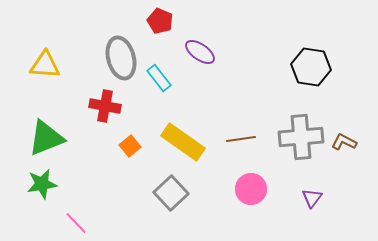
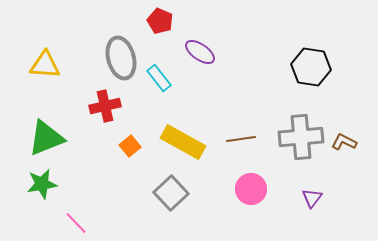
red cross: rotated 24 degrees counterclockwise
yellow rectangle: rotated 6 degrees counterclockwise
